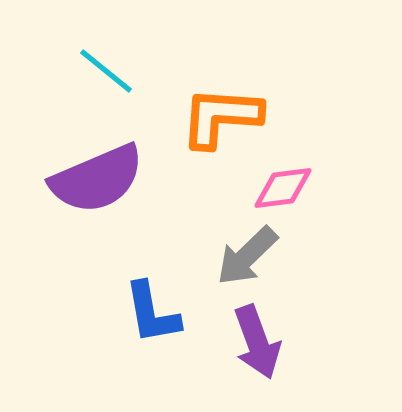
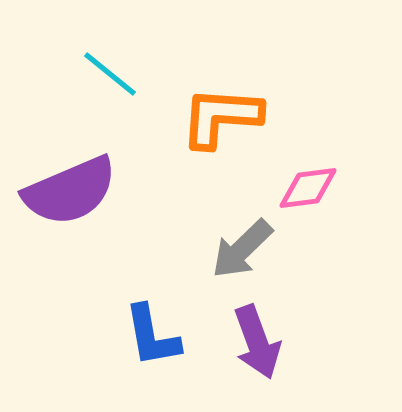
cyan line: moved 4 px right, 3 px down
purple semicircle: moved 27 px left, 12 px down
pink diamond: moved 25 px right
gray arrow: moved 5 px left, 7 px up
blue L-shape: moved 23 px down
